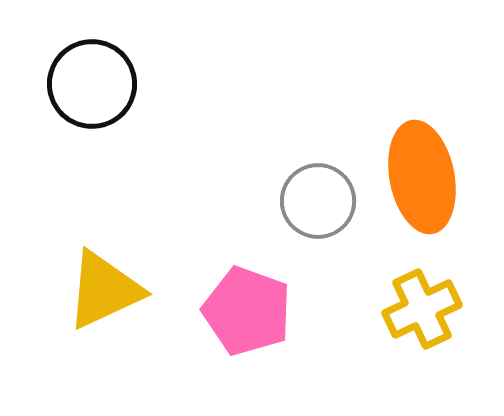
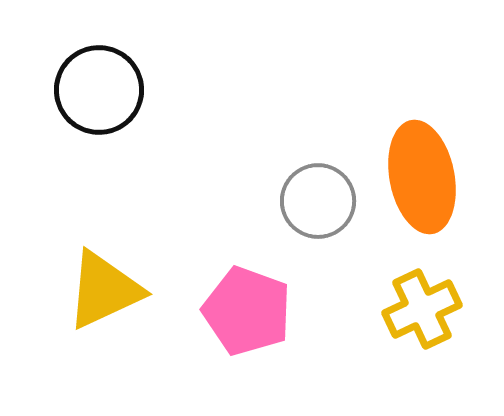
black circle: moved 7 px right, 6 px down
